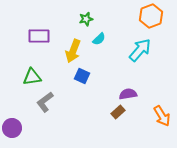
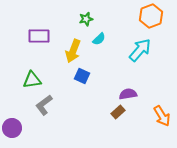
green triangle: moved 3 px down
gray L-shape: moved 1 px left, 3 px down
